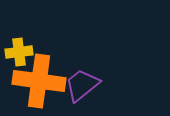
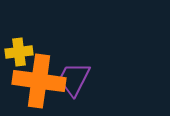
purple trapezoid: moved 8 px left, 6 px up; rotated 24 degrees counterclockwise
